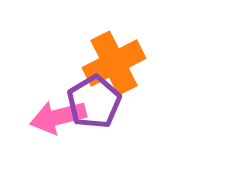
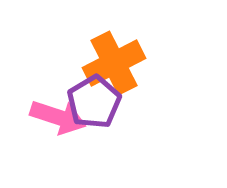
pink arrow: rotated 148 degrees counterclockwise
